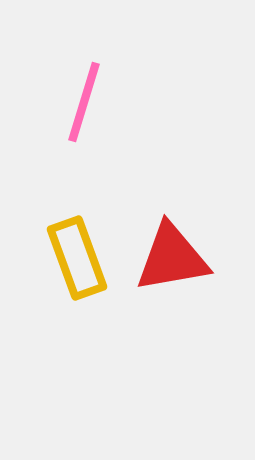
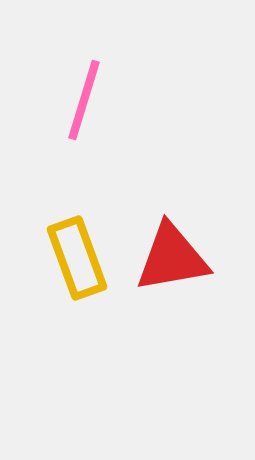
pink line: moved 2 px up
